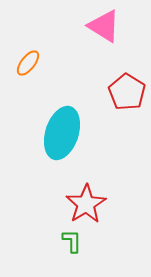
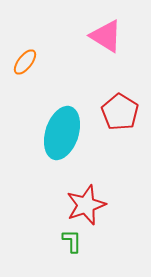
pink triangle: moved 2 px right, 10 px down
orange ellipse: moved 3 px left, 1 px up
red pentagon: moved 7 px left, 20 px down
red star: moved 1 px down; rotated 12 degrees clockwise
